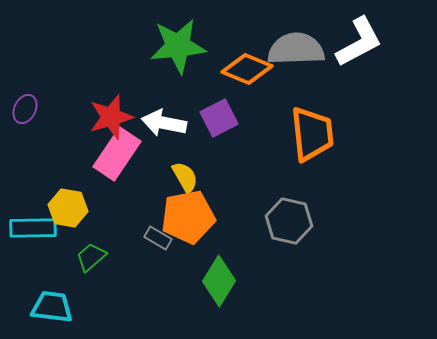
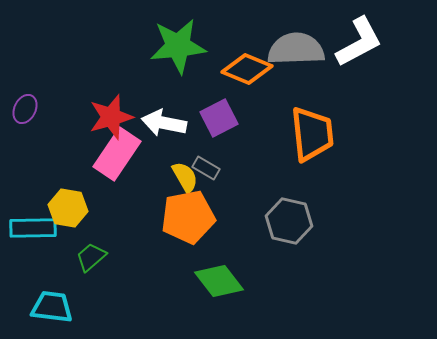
gray rectangle: moved 48 px right, 70 px up
green diamond: rotated 69 degrees counterclockwise
